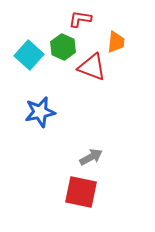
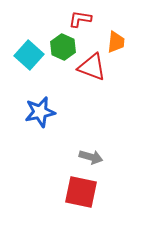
gray arrow: rotated 45 degrees clockwise
